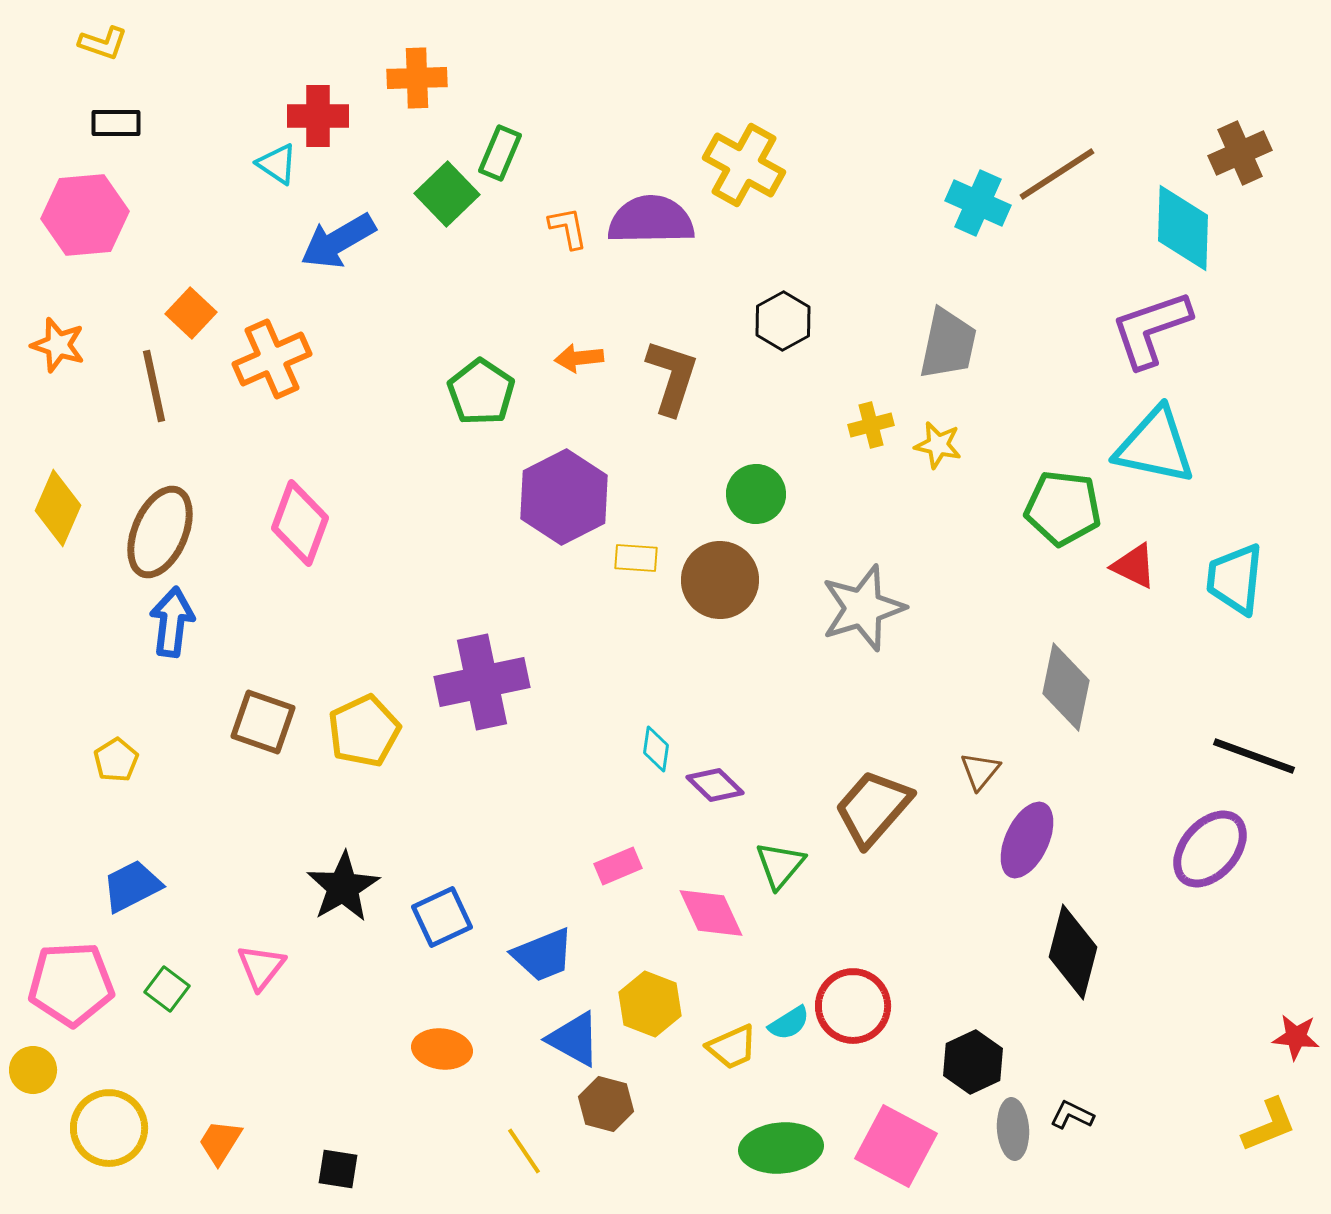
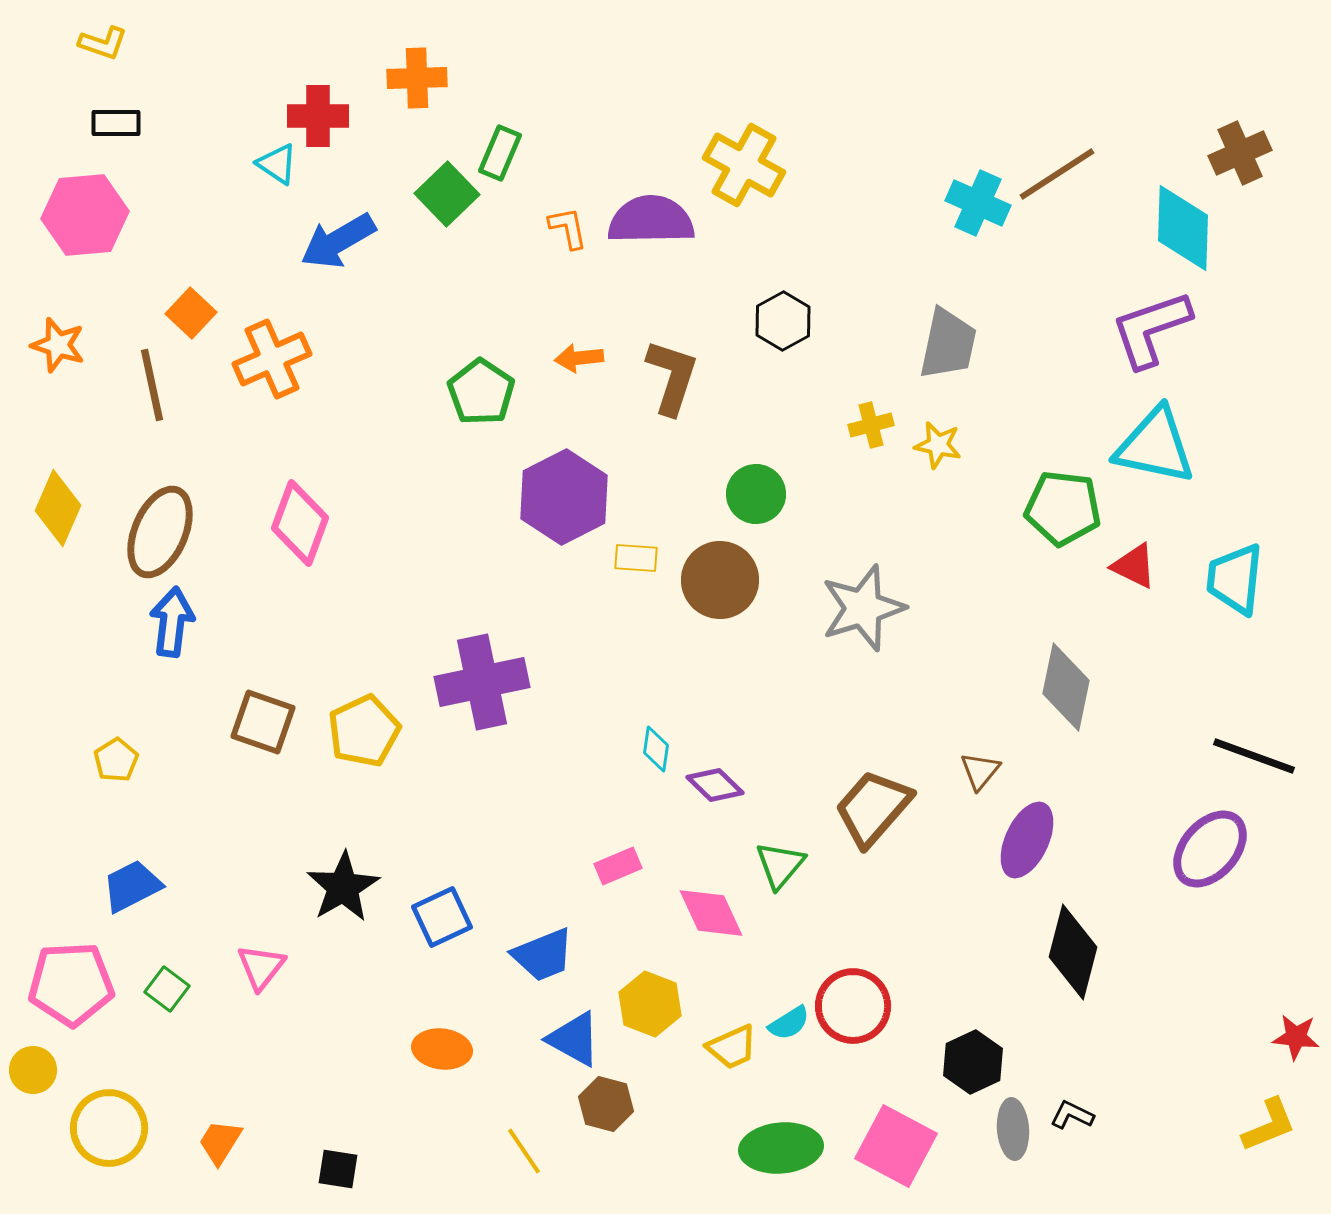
brown line at (154, 386): moved 2 px left, 1 px up
